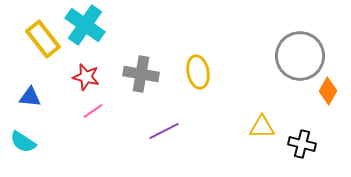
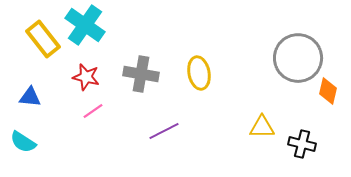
gray circle: moved 2 px left, 2 px down
yellow ellipse: moved 1 px right, 1 px down
orange diamond: rotated 16 degrees counterclockwise
